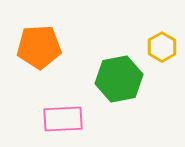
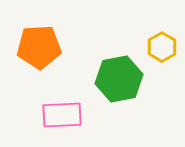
pink rectangle: moved 1 px left, 4 px up
